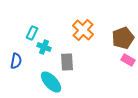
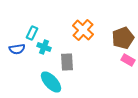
blue semicircle: moved 1 px right, 12 px up; rotated 70 degrees clockwise
